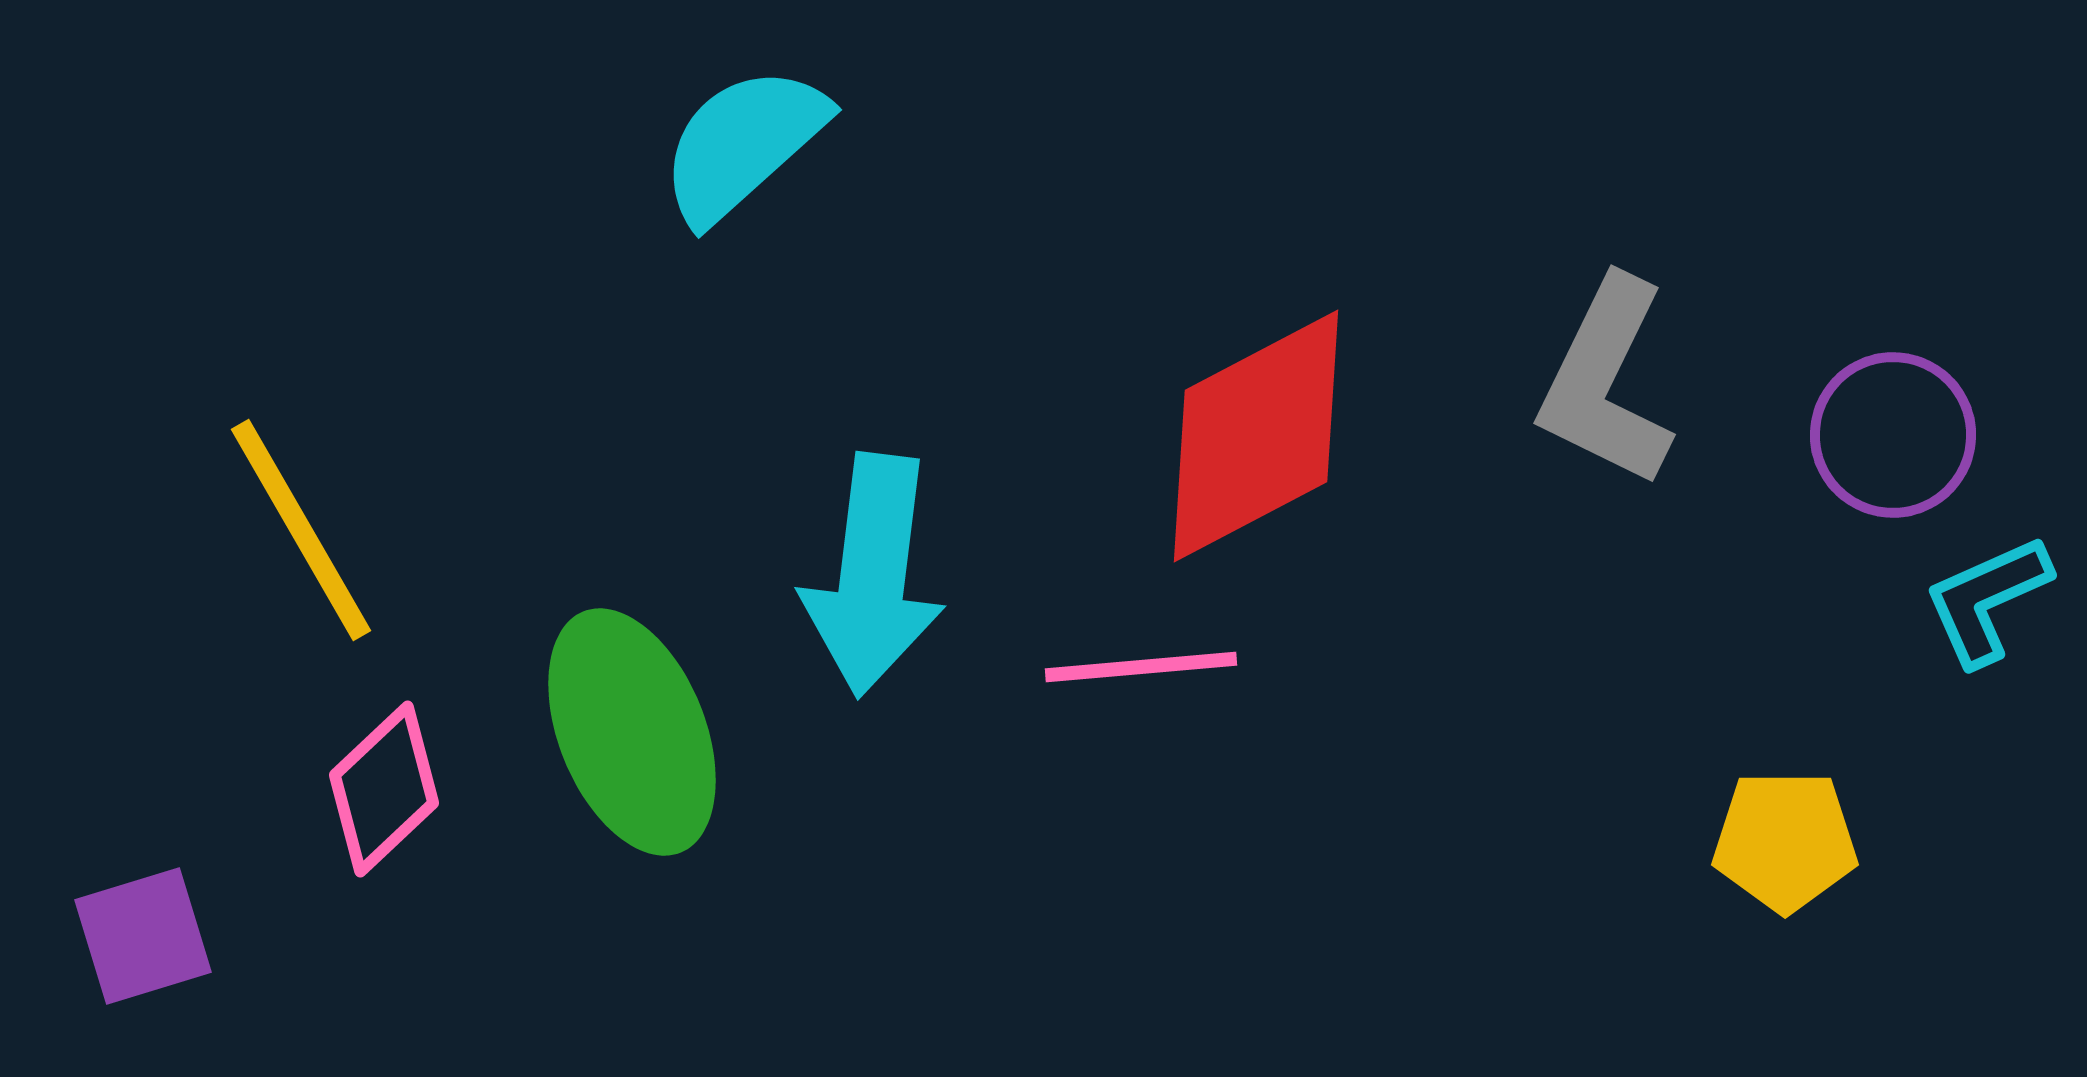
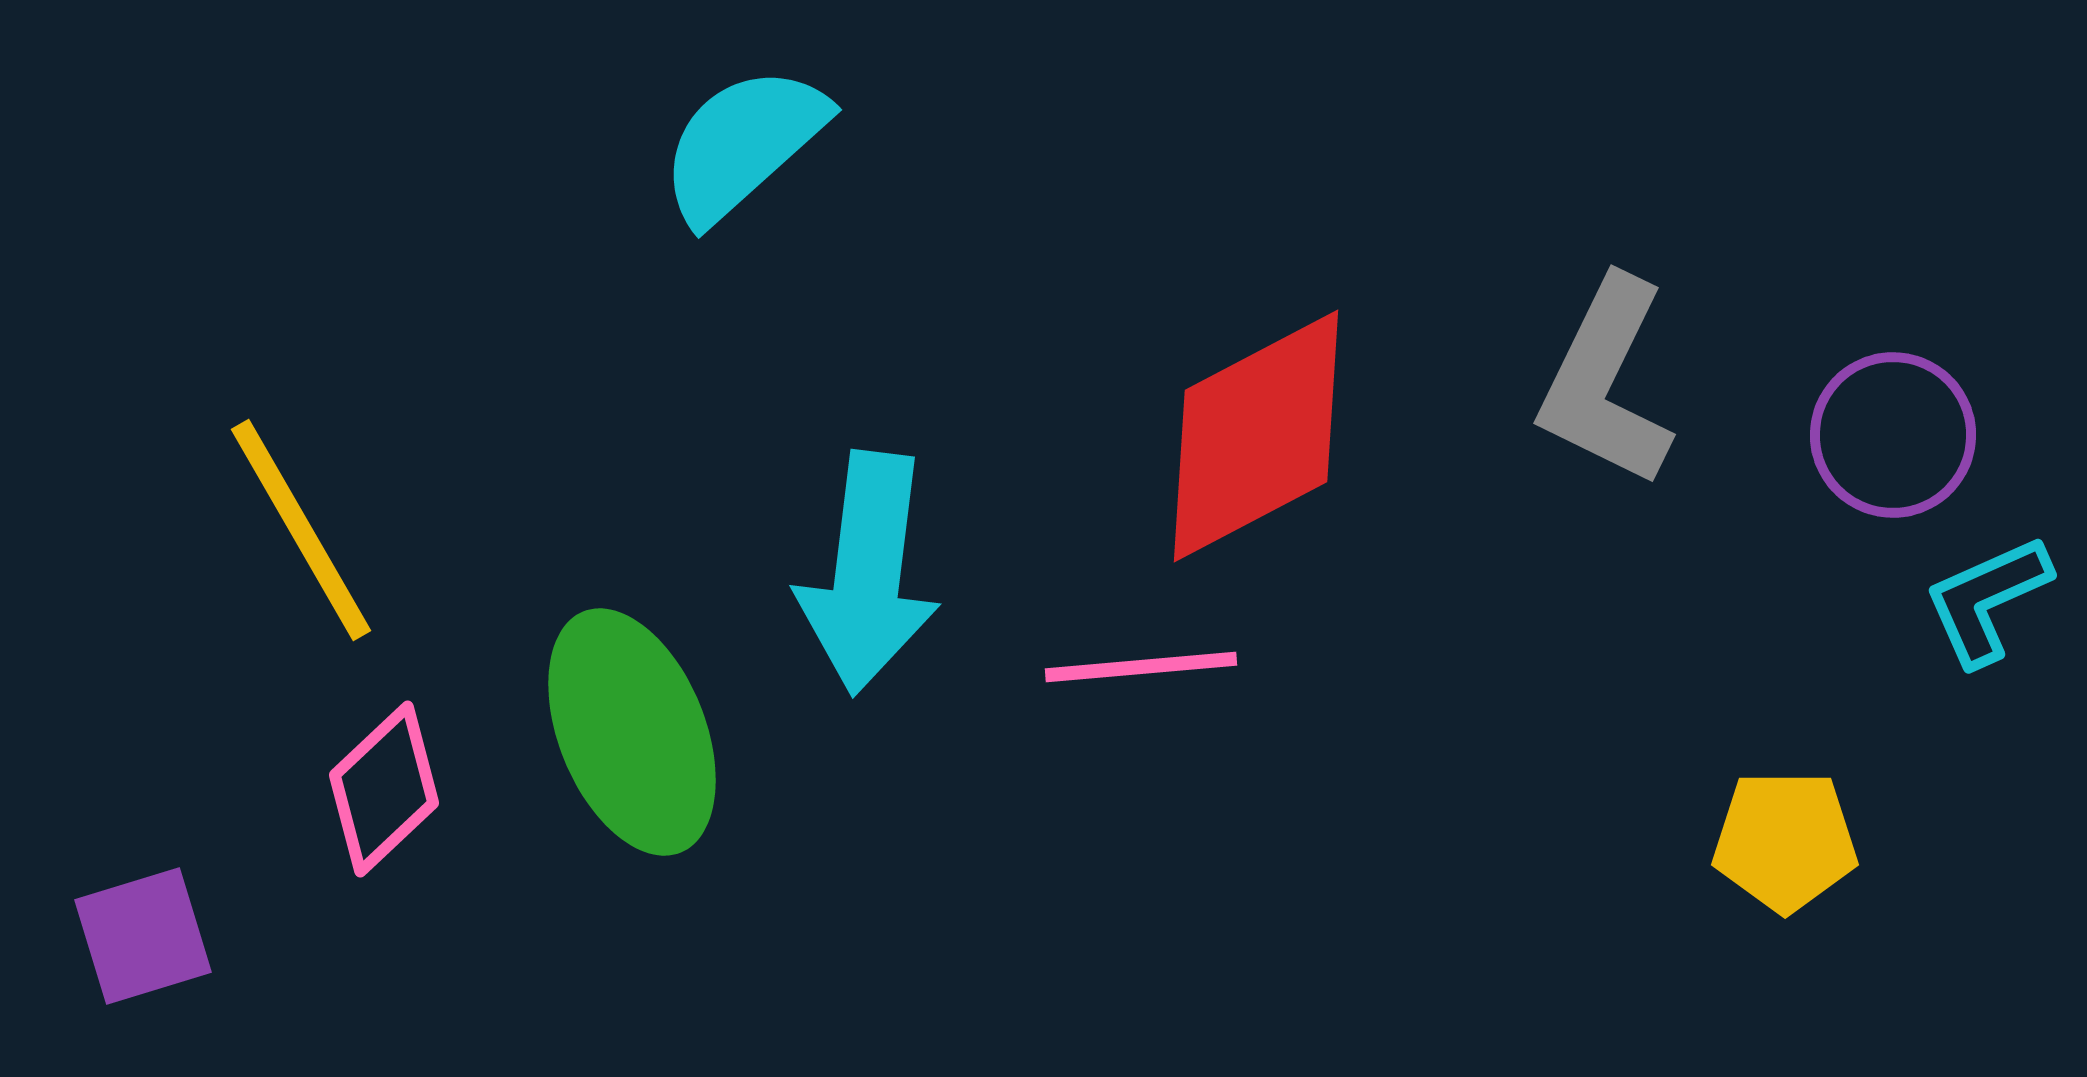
cyan arrow: moved 5 px left, 2 px up
